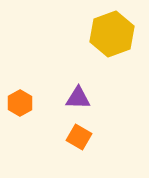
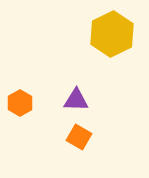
yellow hexagon: rotated 6 degrees counterclockwise
purple triangle: moved 2 px left, 2 px down
